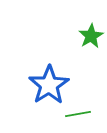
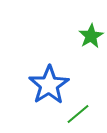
green line: rotated 30 degrees counterclockwise
